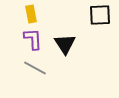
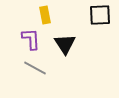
yellow rectangle: moved 14 px right, 1 px down
purple L-shape: moved 2 px left
